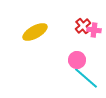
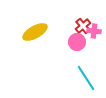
pink cross: moved 1 px down
pink circle: moved 18 px up
cyan line: rotated 16 degrees clockwise
